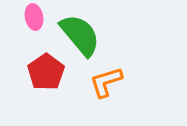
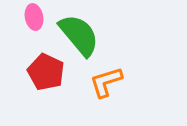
green semicircle: moved 1 px left
red pentagon: rotated 12 degrees counterclockwise
